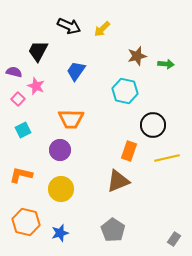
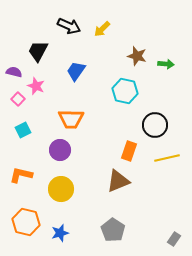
brown star: rotated 30 degrees clockwise
black circle: moved 2 px right
